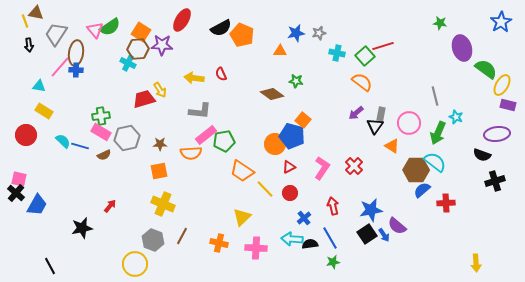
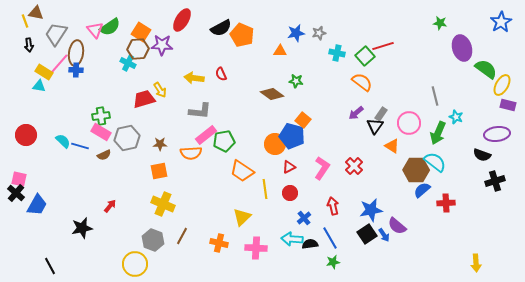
pink line at (60, 67): moved 1 px left, 3 px up
yellow rectangle at (44, 111): moved 39 px up
gray rectangle at (381, 114): rotated 24 degrees clockwise
yellow line at (265, 189): rotated 36 degrees clockwise
